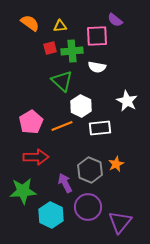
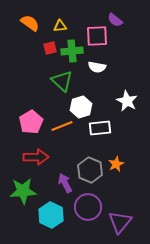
white hexagon: moved 1 px down; rotated 15 degrees clockwise
